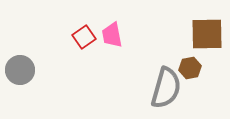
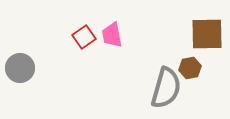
gray circle: moved 2 px up
